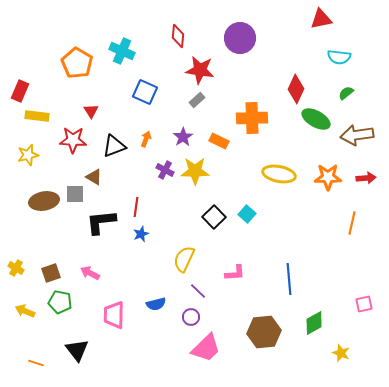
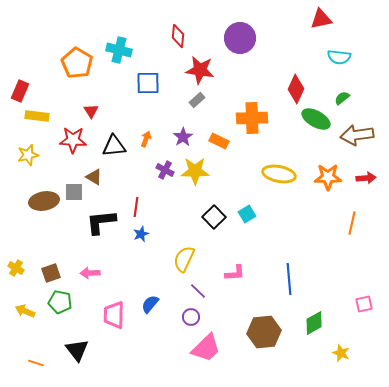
cyan cross at (122, 51): moved 3 px left, 1 px up; rotated 10 degrees counterclockwise
blue square at (145, 92): moved 3 px right, 9 px up; rotated 25 degrees counterclockwise
green semicircle at (346, 93): moved 4 px left, 5 px down
black triangle at (114, 146): rotated 15 degrees clockwise
gray square at (75, 194): moved 1 px left, 2 px up
cyan square at (247, 214): rotated 18 degrees clockwise
pink arrow at (90, 273): rotated 30 degrees counterclockwise
blue semicircle at (156, 304): moved 6 px left; rotated 144 degrees clockwise
